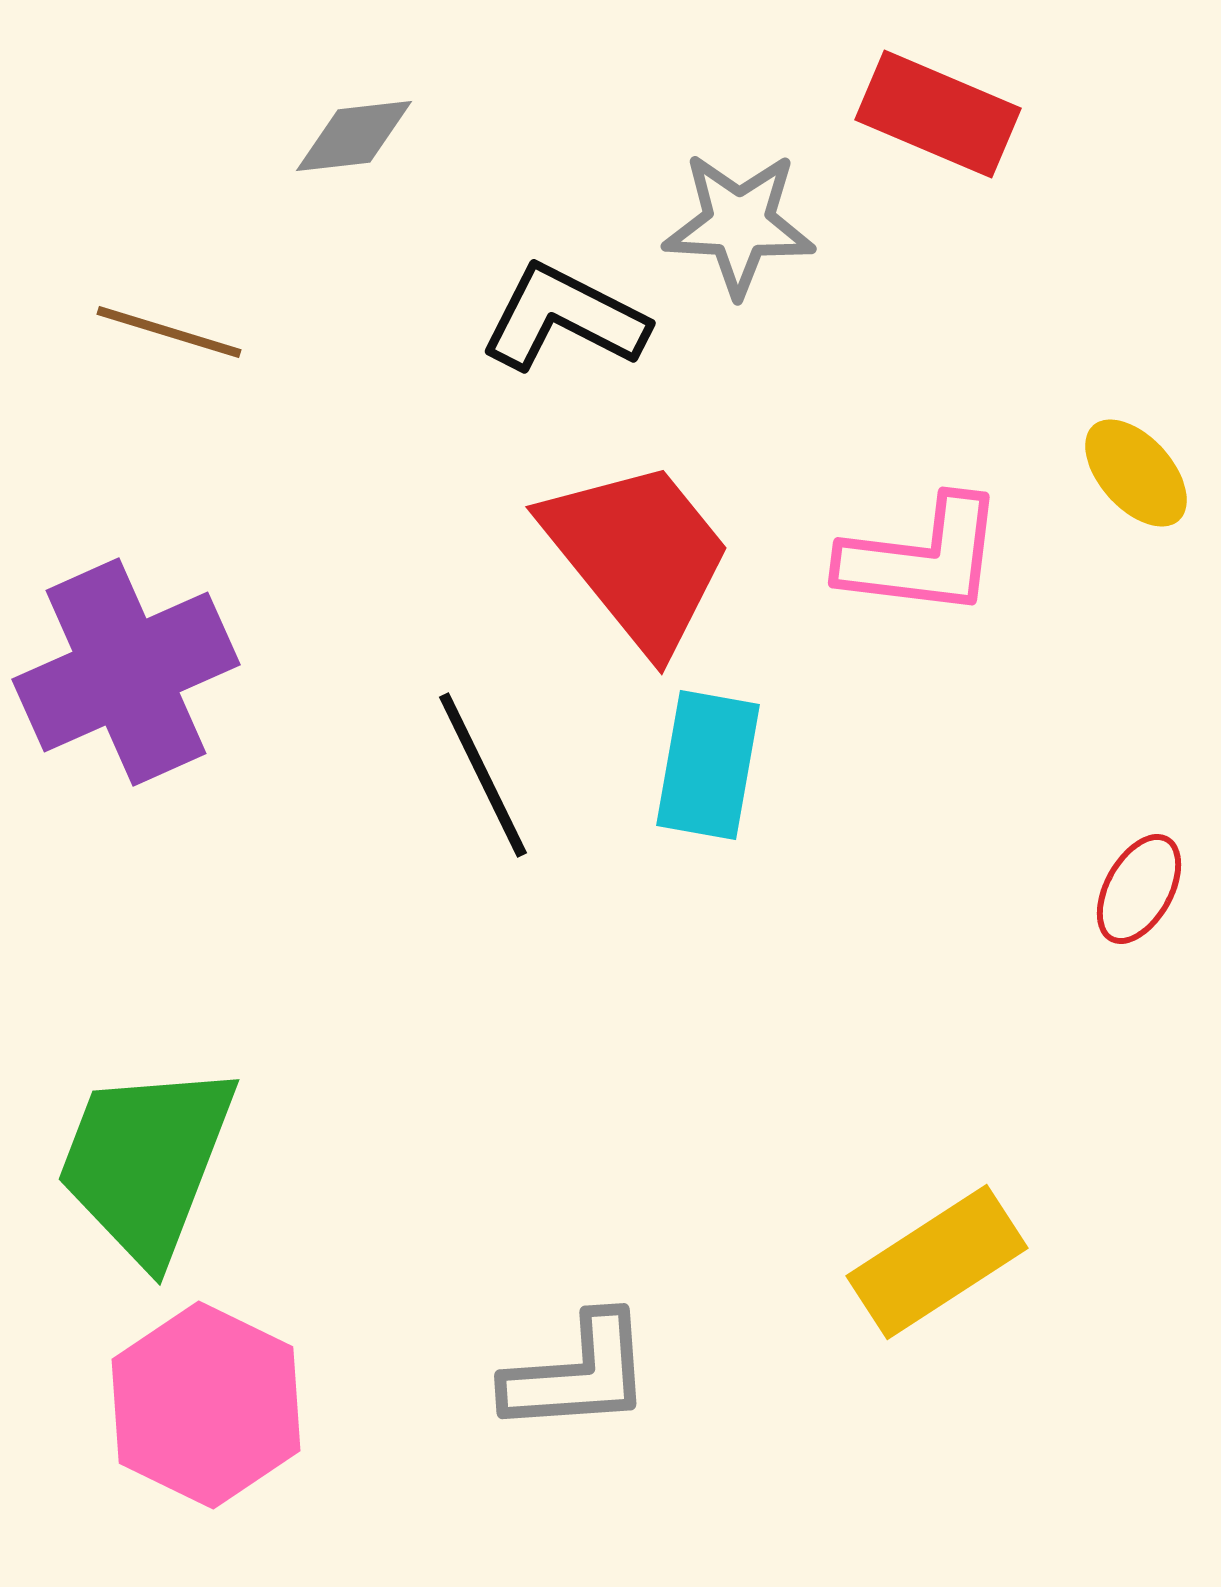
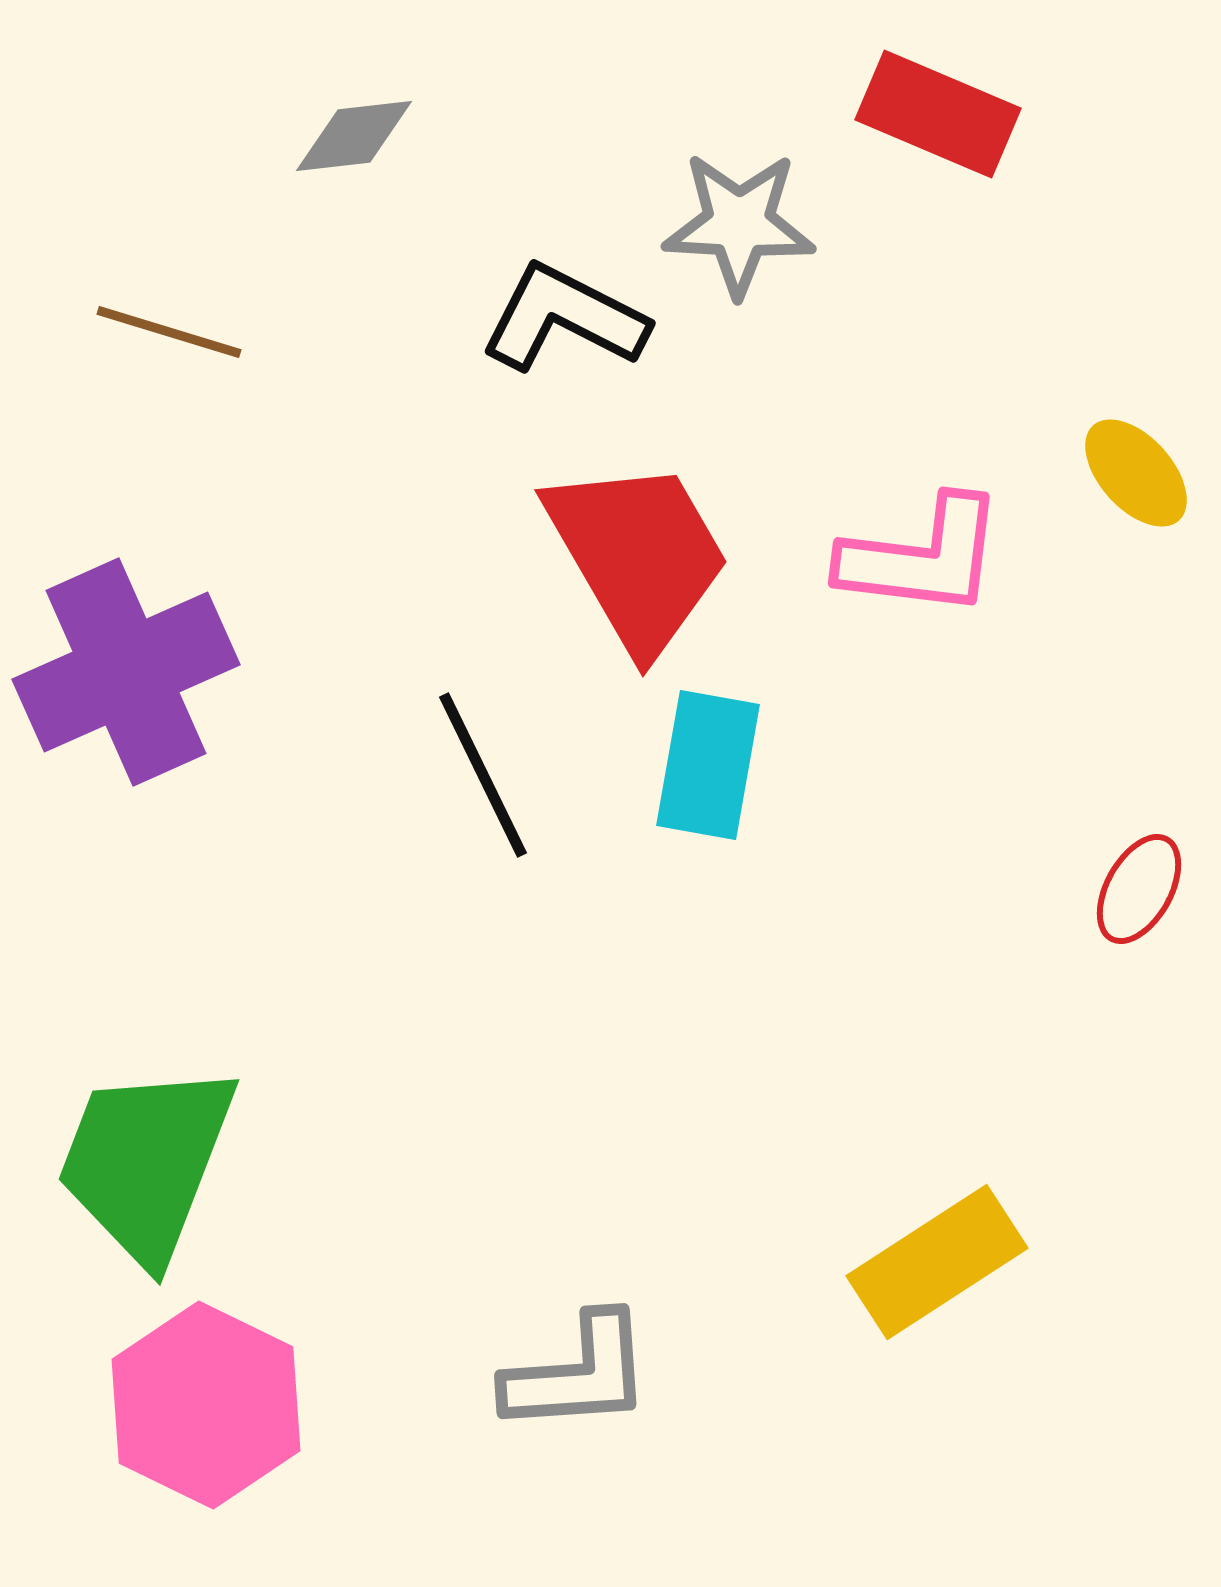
red trapezoid: rotated 9 degrees clockwise
